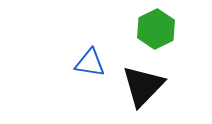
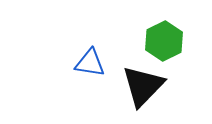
green hexagon: moved 8 px right, 12 px down
